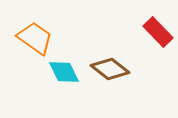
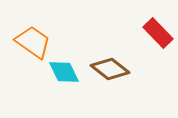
red rectangle: moved 1 px down
orange trapezoid: moved 2 px left, 4 px down
